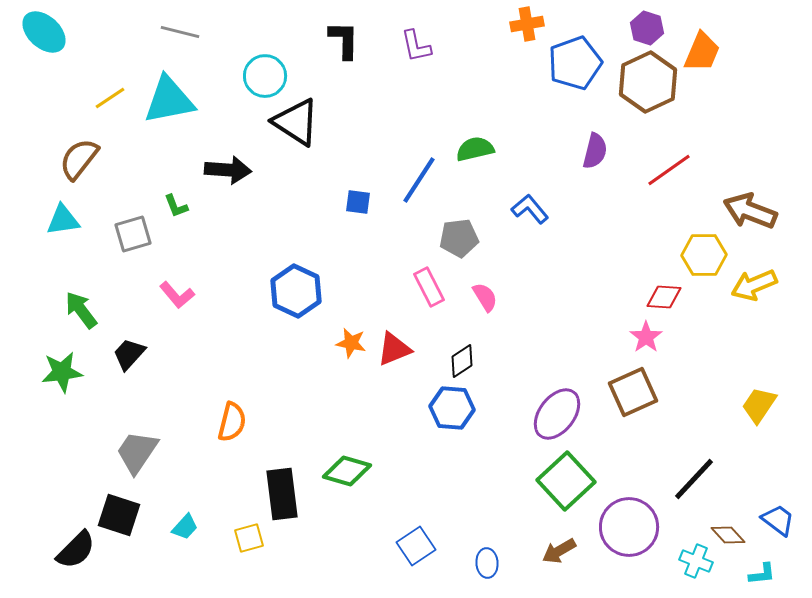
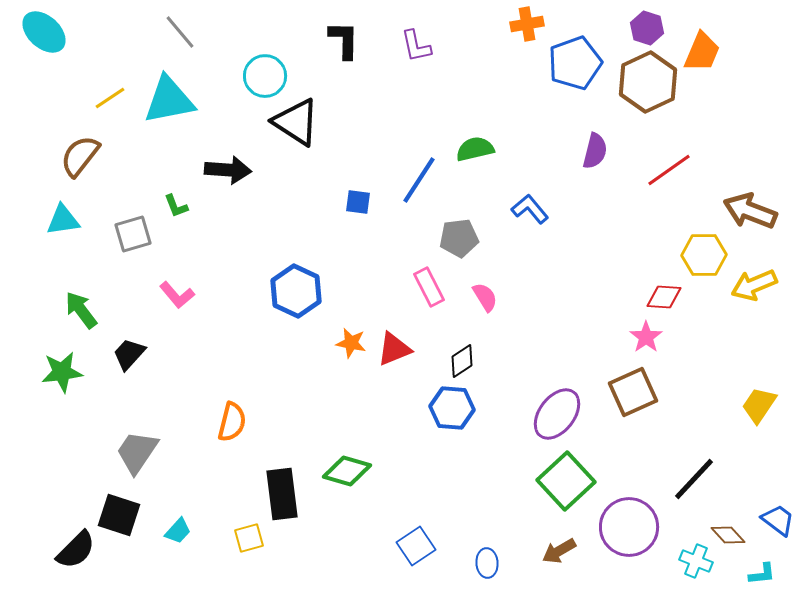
gray line at (180, 32): rotated 36 degrees clockwise
brown semicircle at (79, 159): moved 1 px right, 3 px up
cyan trapezoid at (185, 527): moved 7 px left, 4 px down
